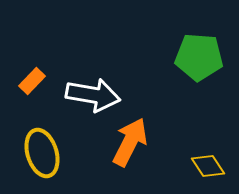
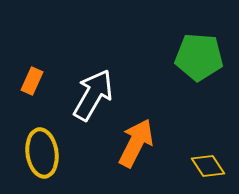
orange rectangle: rotated 20 degrees counterclockwise
white arrow: rotated 70 degrees counterclockwise
orange arrow: moved 6 px right, 1 px down
yellow ellipse: rotated 9 degrees clockwise
